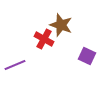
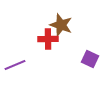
red cross: moved 4 px right; rotated 30 degrees counterclockwise
purple square: moved 3 px right, 3 px down
